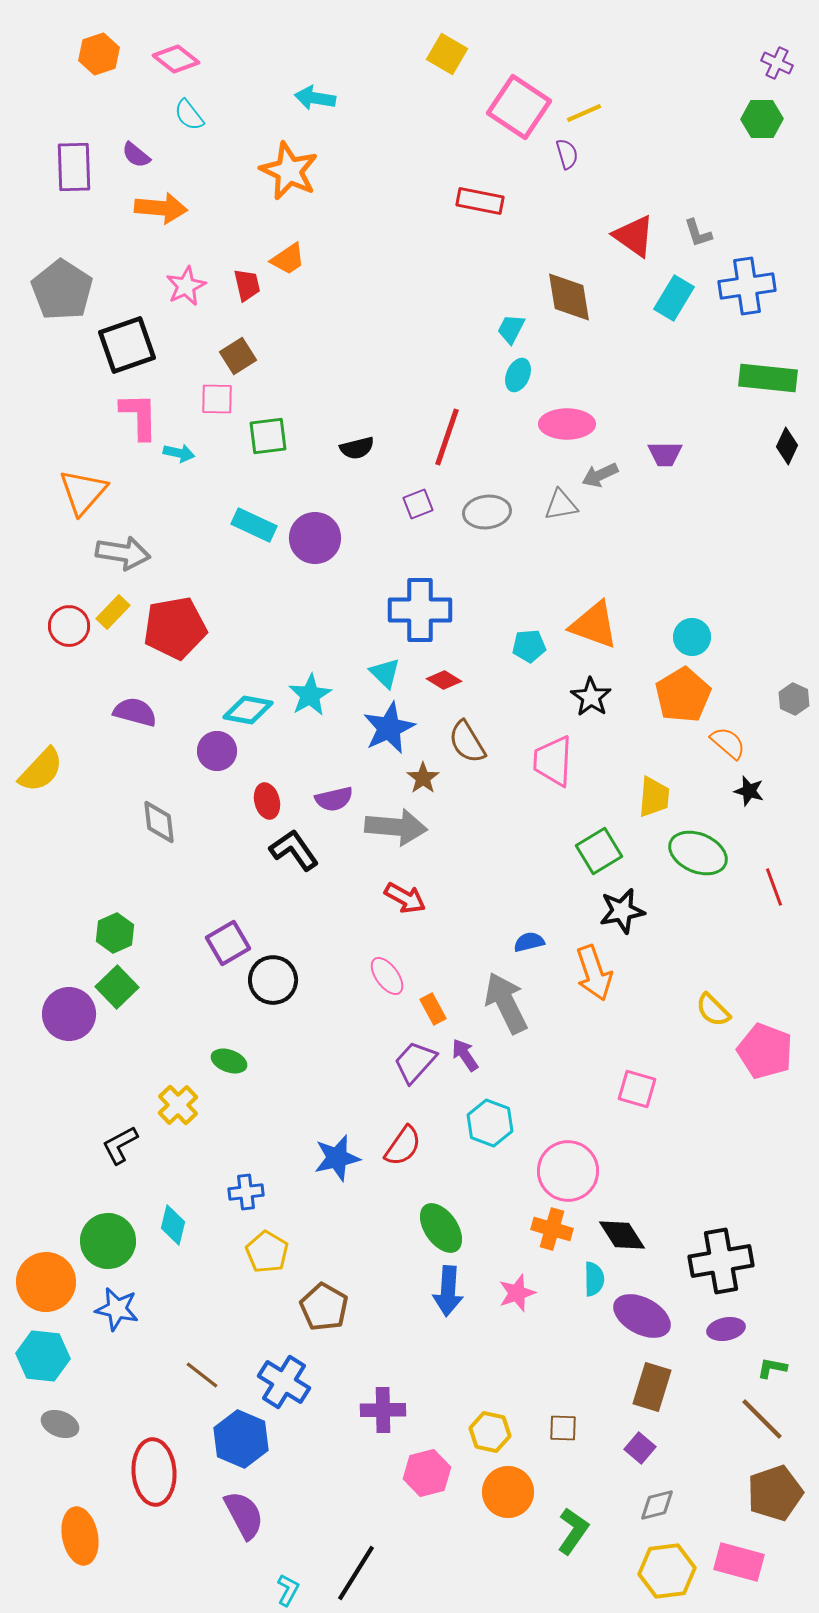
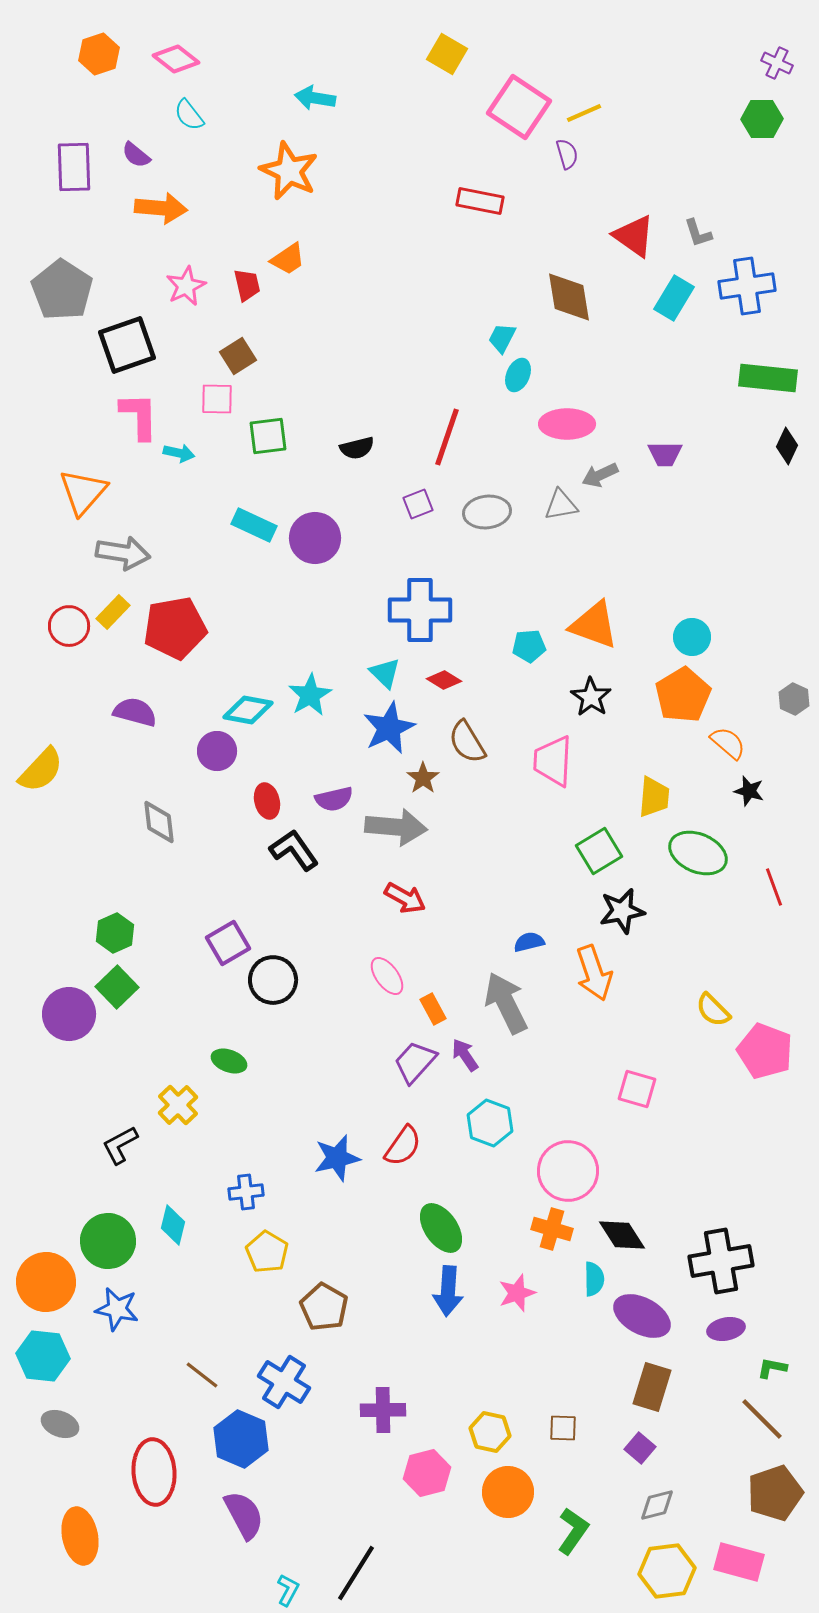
cyan trapezoid at (511, 329): moved 9 px left, 9 px down
